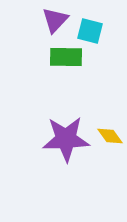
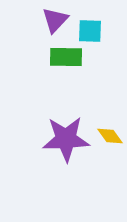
cyan square: rotated 12 degrees counterclockwise
